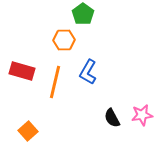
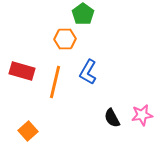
orange hexagon: moved 1 px right, 1 px up
